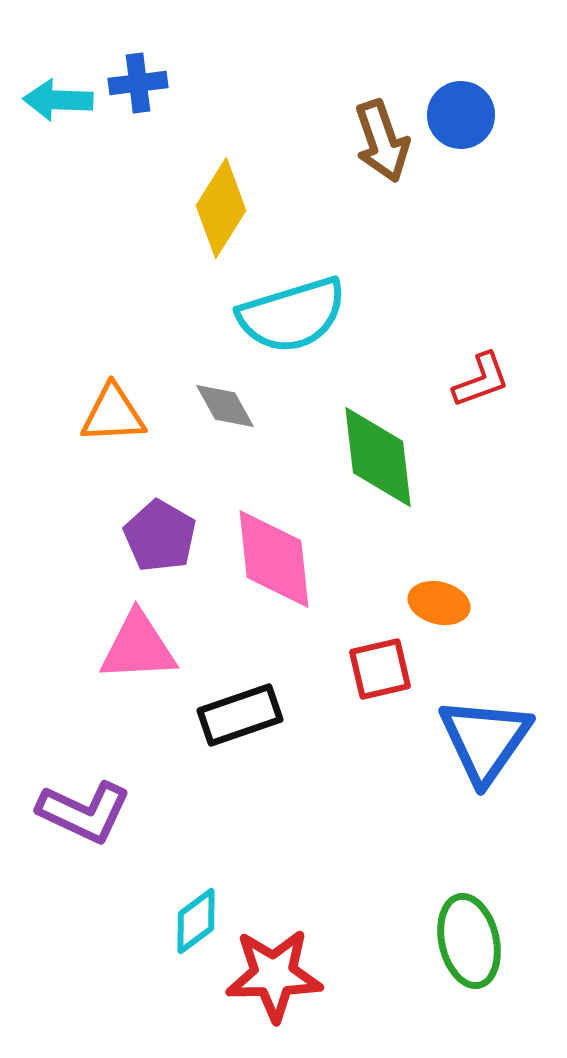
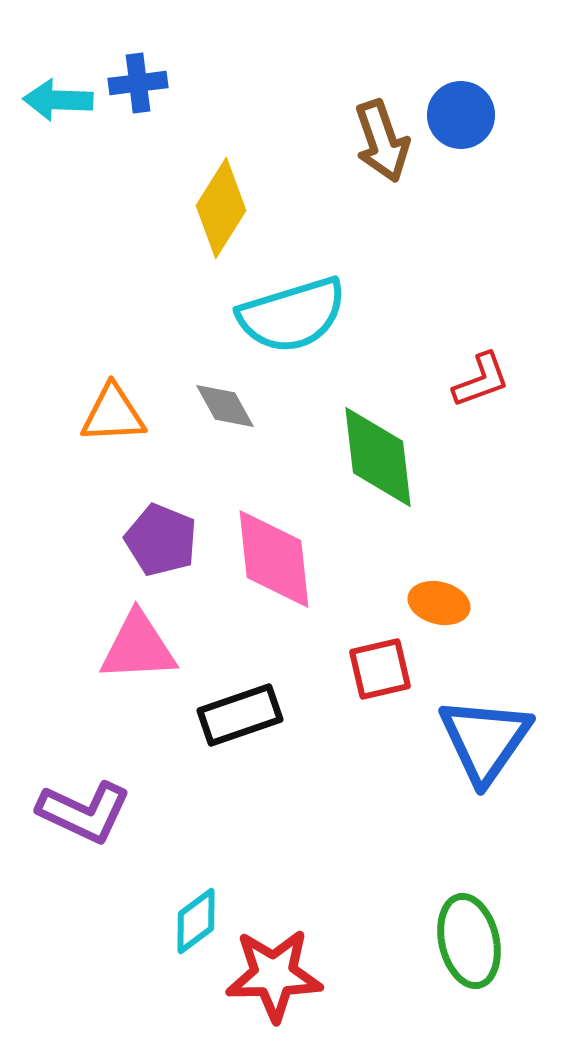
purple pentagon: moved 1 px right, 4 px down; rotated 8 degrees counterclockwise
